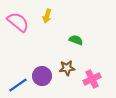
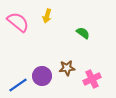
green semicircle: moved 7 px right, 7 px up; rotated 16 degrees clockwise
